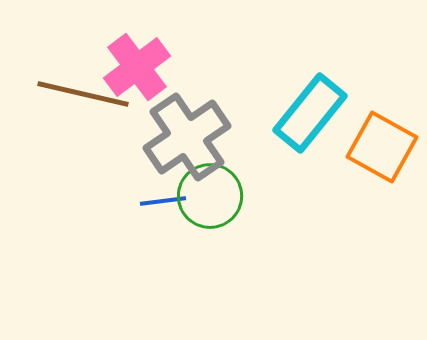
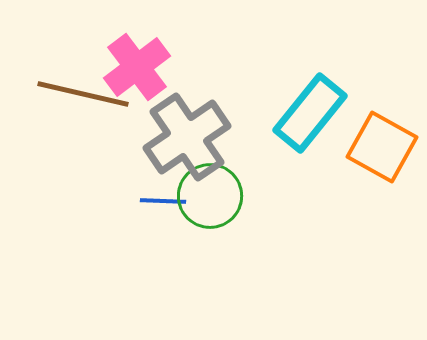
blue line: rotated 9 degrees clockwise
